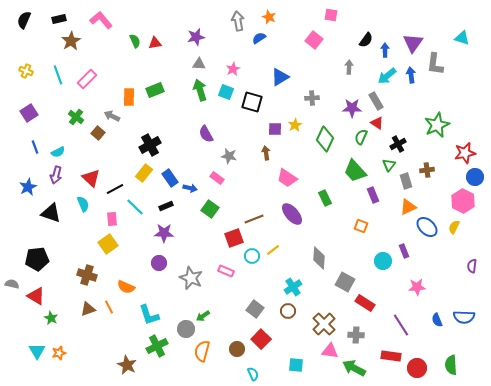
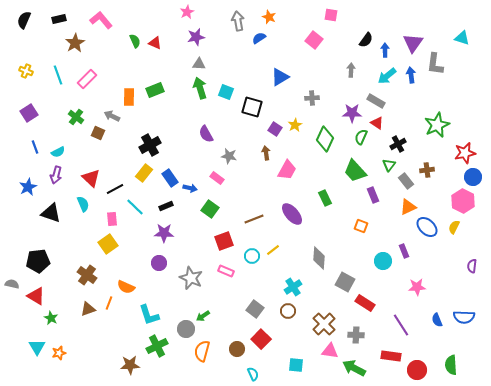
brown star at (71, 41): moved 4 px right, 2 px down
red triangle at (155, 43): rotated 32 degrees clockwise
gray arrow at (349, 67): moved 2 px right, 3 px down
pink star at (233, 69): moved 46 px left, 57 px up
green arrow at (200, 90): moved 2 px up
gray rectangle at (376, 101): rotated 30 degrees counterclockwise
black square at (252, 102): moved 5 px down
purple star at (352, 108): moved 5 px down
purple square at (275, 129): rotated 32 degrees clockwise
brown square at (98, 133): rotated 16 degrees counterclockwise
blue circle at (475, 177): moved 2 px left
pink trapezoid at (287, 178): moved 8 px up; rotated 95 degrees counterclockwise
gray rectangle at (406, 181): rotated 21 degrees counterclockwise
red square at (234, 238): moved 10 px left, 3 px down
black pentagon at (37, 259): moved 1 px right, 2 px down
brown cross at (87, 275): rotated 18 degrees clockwise
orange line at (109, 307): moved 4 px up; rotated 48 degrees clockwise
cyan triangle at (37, 351): moved 4 px up
brown star at (127, 365): moved 3 px right; rotated 30 degrees counterclockwise
red circle at (417, 368): moved 2 px down
